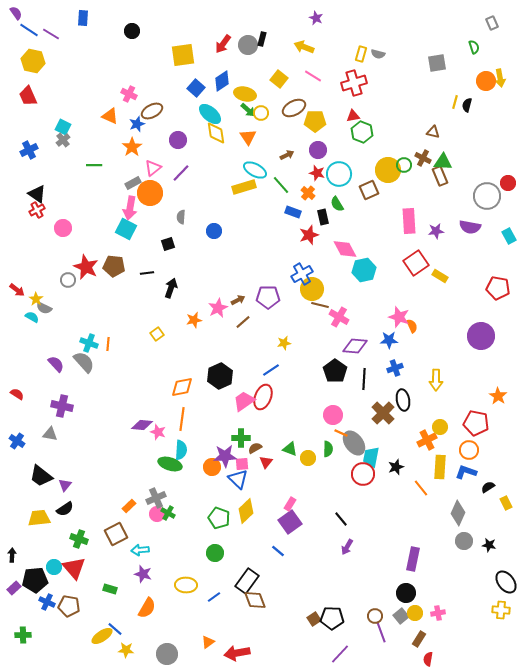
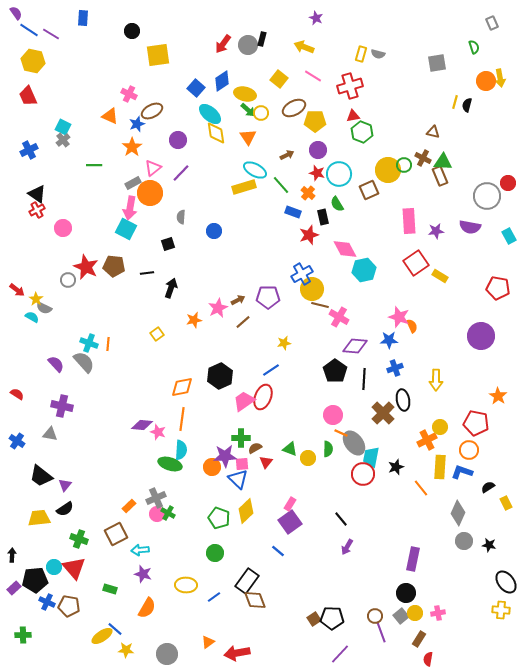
yellow square at (183, 55): moved 25 px left
red cross at (354, 83): moved 4 px left, 3 px down
blue L-shape at (466, 472): moved 4 px left
